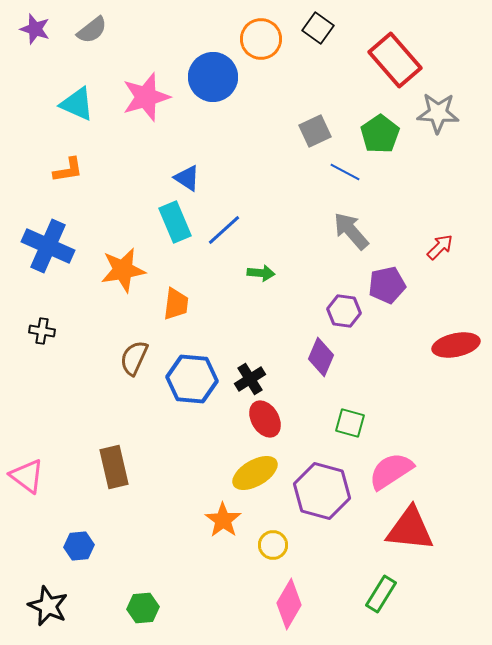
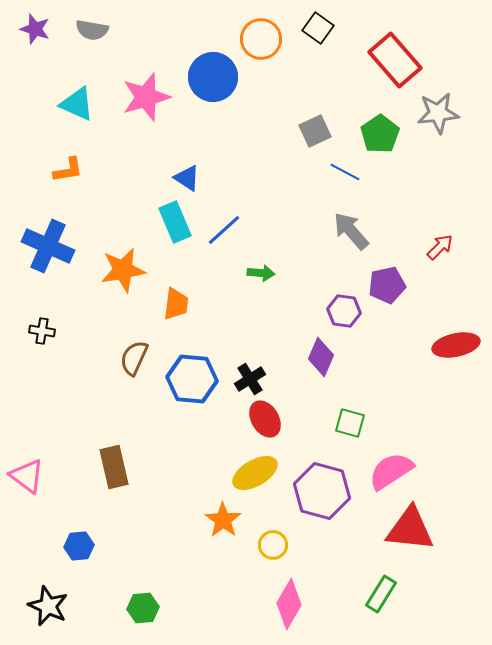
gray semicircle at (92, 30): rotated 48 degrees clockwise
gray star at (438, 113): rotated 9 degrees counterclockwise
